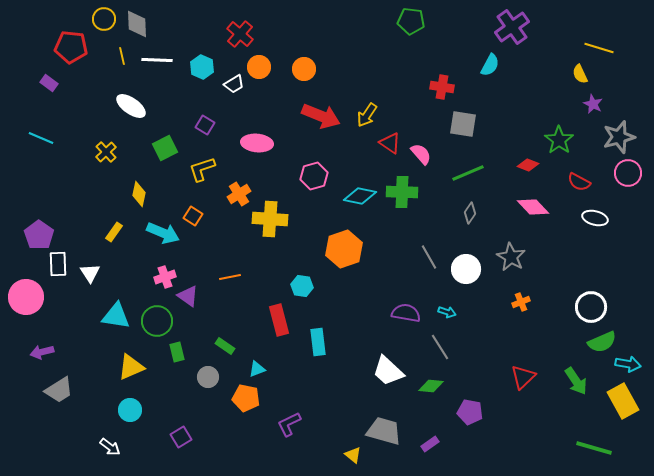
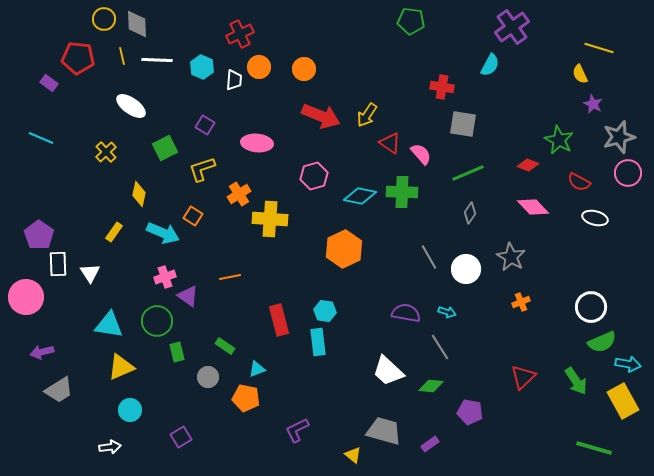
red cross at (240, 34): rotated 24 degrees clockwise
red pentagon at (71, 47): moved 7 px right, 11 px down
white trapezoid at (234, 84): moved 4 px up; rotated 55 degrees counterclockwise
green star at (559, 140): rotated 8 degrees counterclockwise
orange hexagon at (344, 249): rotated 6 degrees counterclockwise
cyan hexagon at (302, 286): moved 23 px right, 25 px down
cyan triangle at (116, 316): moved 7 px left, 9 px down
yellow triangle at (131, 367): moved 10 px left
purple L-shape at (289, 424): moved 8 px right, 6 px down
white arrow at (110, 447): rotated 45 degrees counterclockwise
